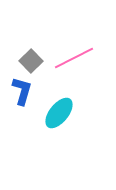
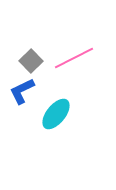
blue L-shape: rotated 132 degrees counterclockwise
cyan ellipse: moved 3 px left, 1 px down
